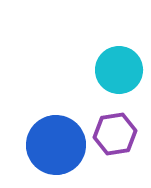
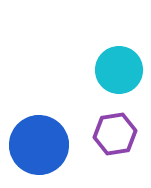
blue circle: moved 17 px left
